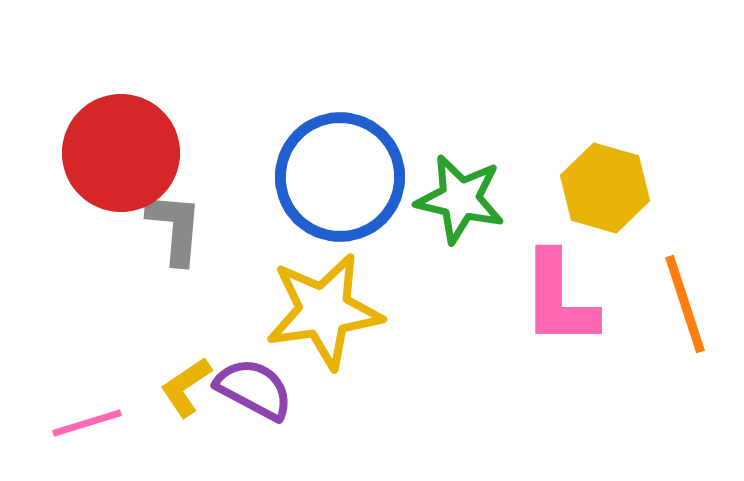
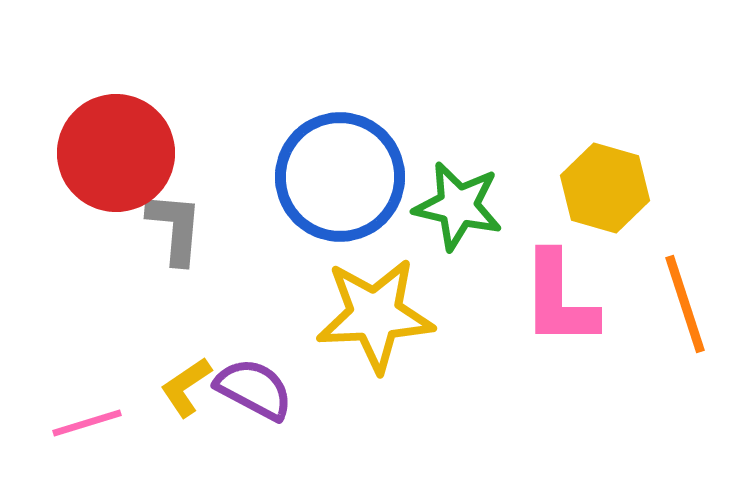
red circle: moved 5 px left
green star: moved 2 px left, 7 px down
yellow star: moved 51 px right, 4 px down; rotated 5 degrees clockwise
